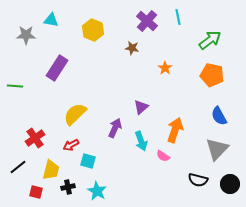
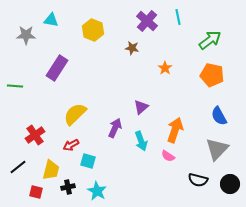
red cross: moved 3 px up
pink semicircle: moved 5 px right
